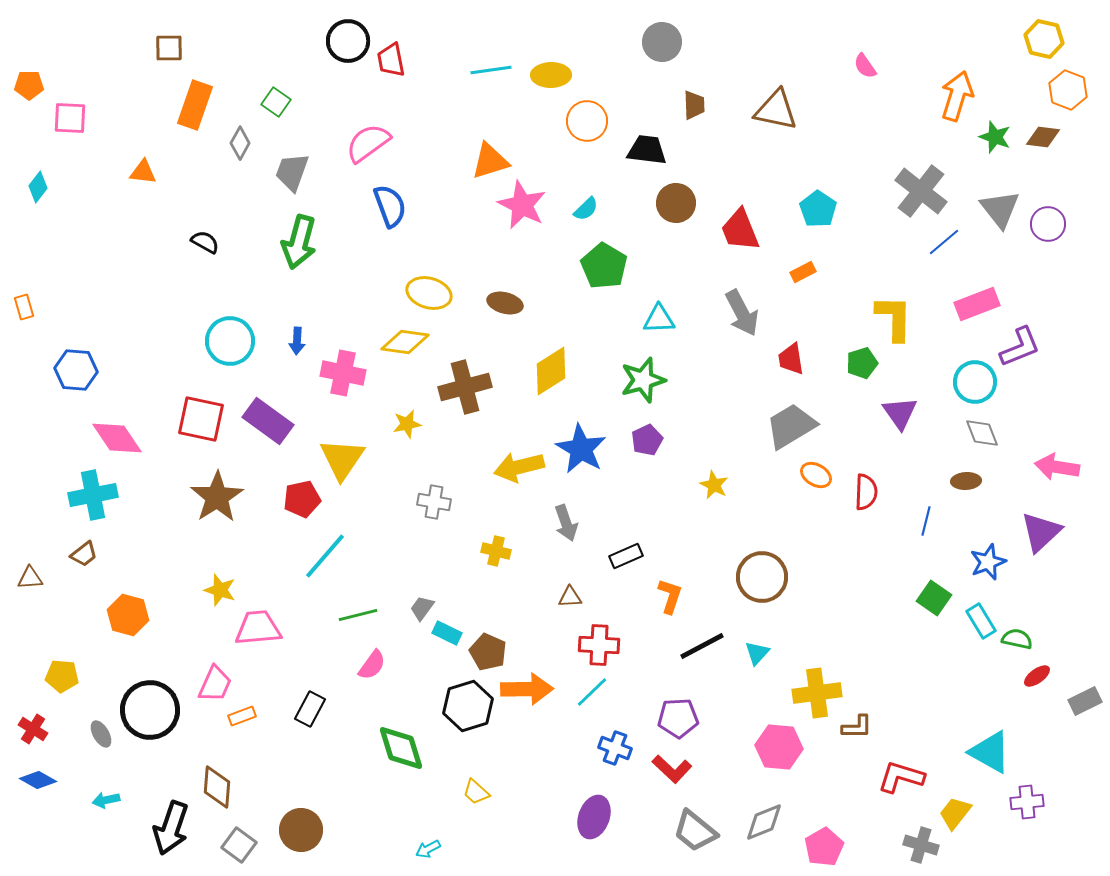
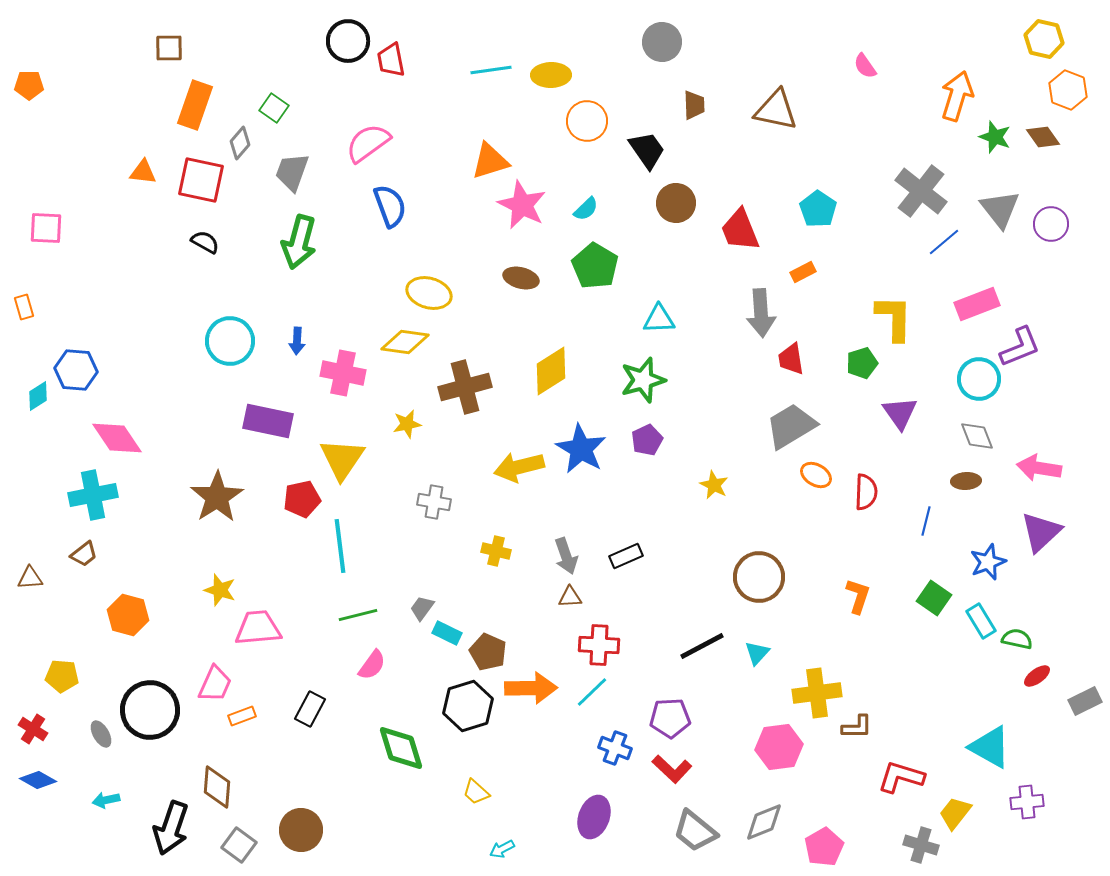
green square at (276, 102): moved 2 px left, 6 px down
pink square at (70, 118): moved 24 px left, 110 px down
brown diamond at (1043, 137): rotated 48 degrees clockwise
gray diamond at (240, 143): rotated 12 degrees clockwise
black trapezoid at (647, 150): rotated 48 degrees clockwise
cyan diamond at (38, 187): moved 209 px down; rotated 20 degrees clockwise
purple circle at (1048, 224): moved 3 px right
green pentagon at (604, 266): moved 9 px left
brown ellipse at (505, 303): moved 16 px right, 25 px up
gray arrow at (742, 313): moved 19 px right; rotated 24 degrees clockwise
cyan circle at (975, 382): moved 4 px right, 3 px up
red square at (201, 419): moved 239 px up
purple rectangle at (268, 421): rotated 24 degrees counterclockwise
gray diamond at (982, 433): moved 5 px left, 3 px down
pink arrow at (1057, 467): moved 18 px left, 1 px down
gray arrow at (566, 523): moved 33 px down
cyan line at (325, 556): moved 15 px right, 10 px up; rotated 48 degrees counterclockwise
brown circle at (762, 577): moved 3 px left
orange L-shape at (670, 596): moved 188 px right
orange arrow at (527, 689): moved 4 px right, 1 px up
purple pentagon at (678, 718): moved 8 px left
pink hexagon at (779, 747): rotated 12 degrees counterclockwise
cyan triangle at (990, 752): moved 5 px up
cyan arrow at (428, 849): moved 74 px right
